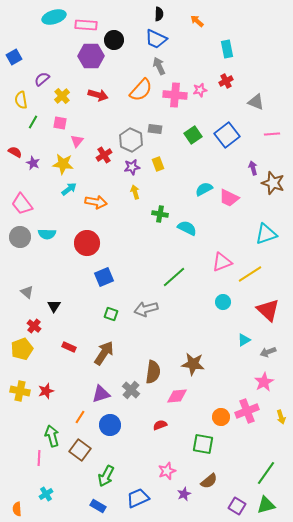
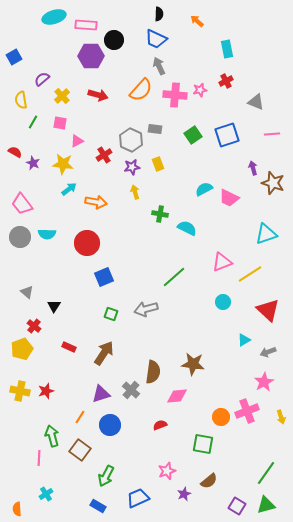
blue square at (227, 135): rotated 20 degrees clockwise
pink triangle at (77, 141): rotated 24 degrees clockwise
